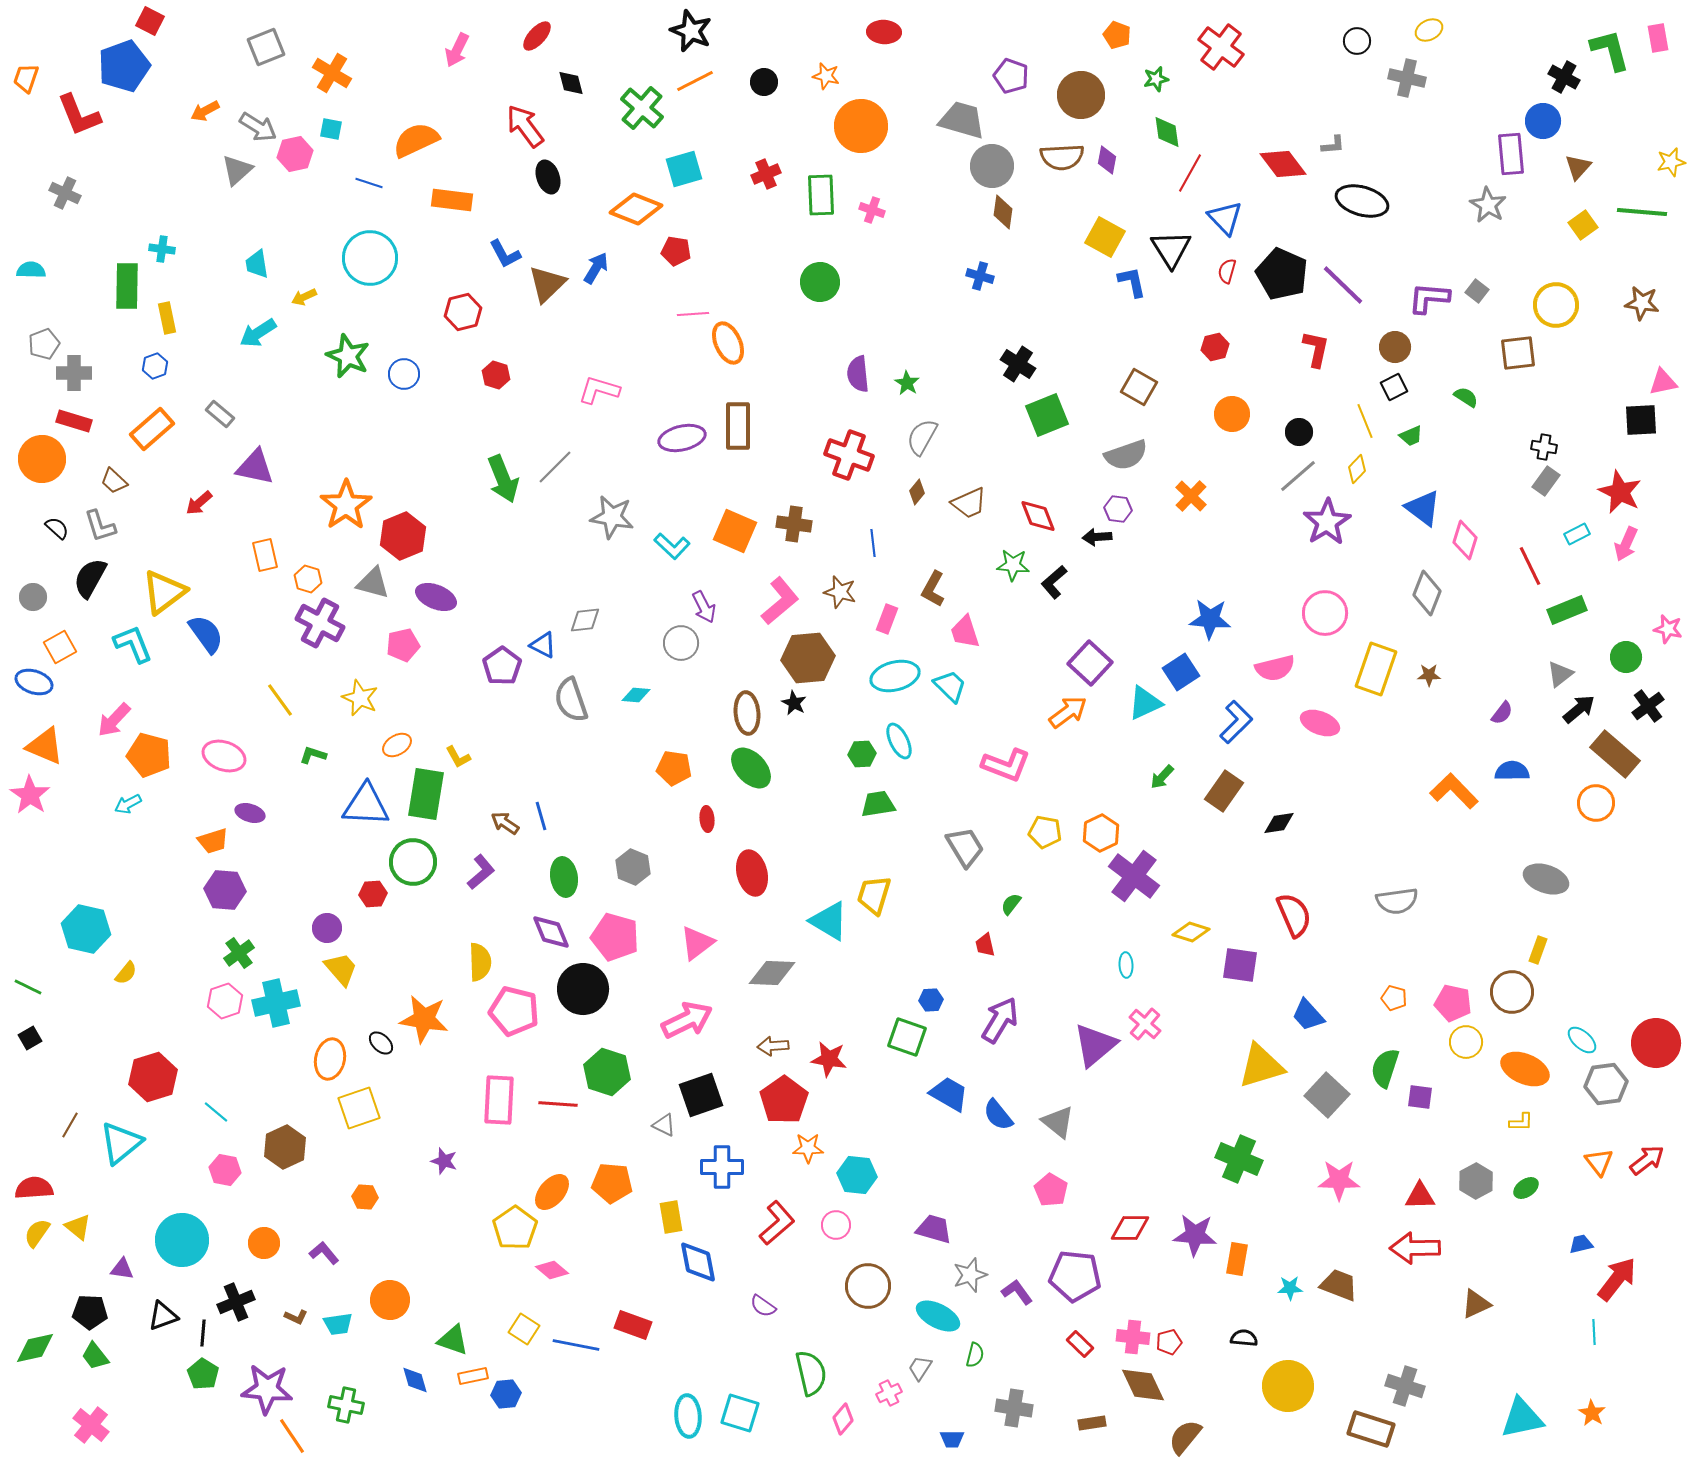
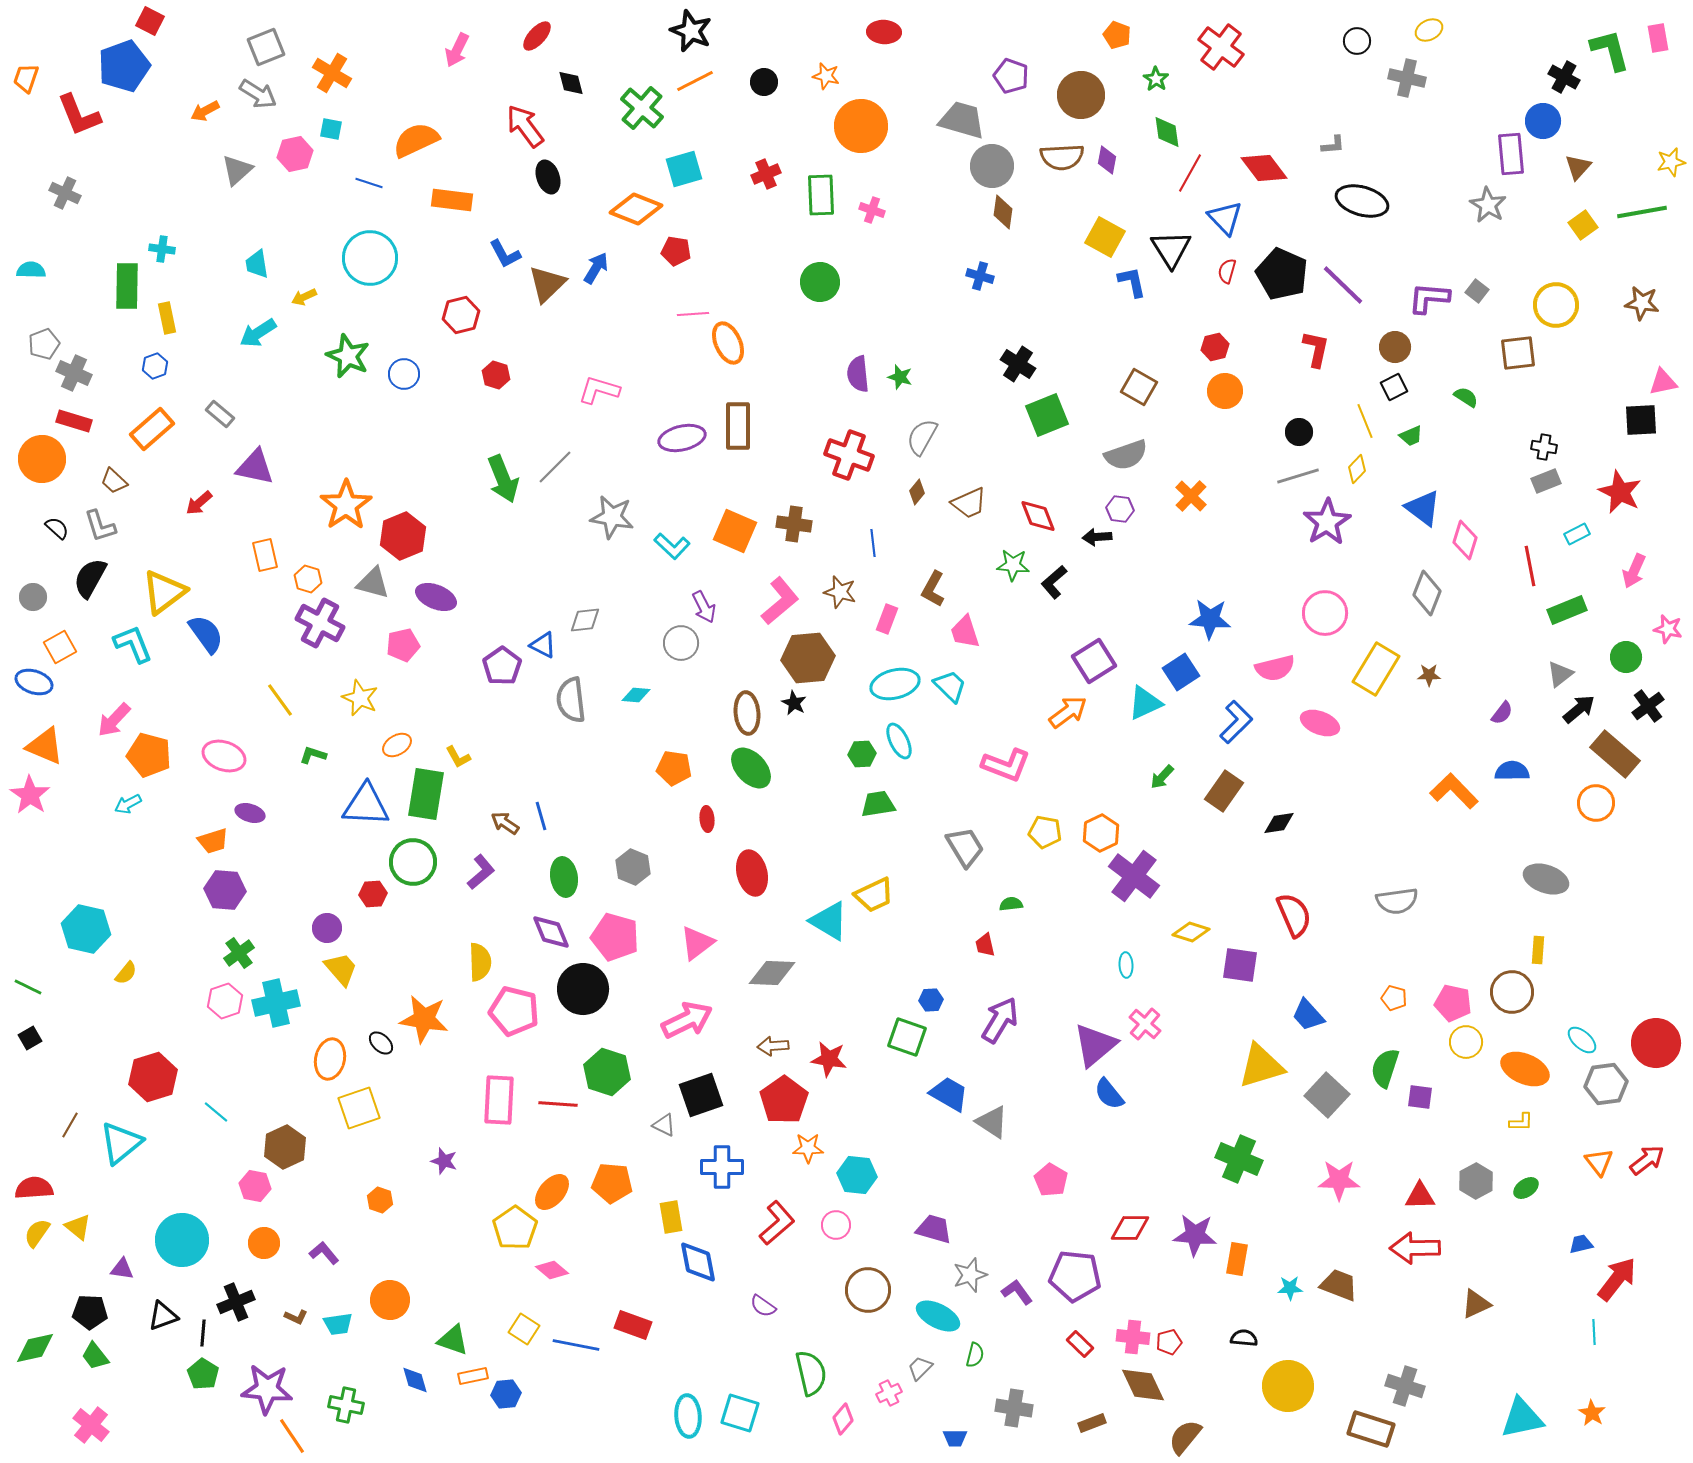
green star at (1156, 79): rotated 25 degrees counterclockwise
gray arrow at (258, 127): moved 33 px up
red diamond at (1283, 164): moved 19 px left, 4 px down
green line at (1642, 212): rotated 15 degrees counterclockwise
red hexagon at (463, 312): moved 2 px left, 3 px down
gray cross at (74, 373): rotated 24 degrees clockwise
green star at (907, 383): moved 7 px left, 6 px up; rotated 15 degrees counterclockwise
orange circle at (1232, 414): moved 7 px left, 23 px up
gray line at (1298, 476): rotated 24 degrees clockwise
gray rectangle at (1546, 481): rotated 32 degrees clockwise
purple hexagon at (1118, 509): moved 2 px right
pink arrow at (1626, 544): moved 8 px right, 27 px down
red line at (1530, 566): rotated 15 degrees clockwise
purple square at (1090, 663): moved 4 px right, 2 px up; rotated 15 degrees clockwise
yellow rectangle at (1376, 669): rotated 12 degrees clockwise
cyan ellipse at (895, 676): moved 8 px down
gray semicircle at (571, 700): rotated 12 degrees clockwise
yellow trapezoid at (874, 895): rotated 132 degrees counterclockwise
green semicircle at (1011, 904): rotated 45 degrees clockwise
yellow rectangle at (1538, 950): rotated 16 degrees counterclockwise
blue semicircle at (998, 1115): moved 111 px right, 21 px up
gray triangle at (1058, 1122): moved 66 px left; rotated 6 degrees counterclockwise
pink hexagon at (225, 1170): moved 30 px right, 16 px down
pink pentagon at (1051, 1190): moved 10 px up
orange hexagon at (365, 1197): moved 15 px right, 3 px down; rotated 15 degrees clockwise
brown circle at (868, 1286): moved 4 px down
gray trapezoid at (920, 1368): rotated 12 degrees clockwise
brown rectangle at (1092, 1423): rotated 12 degrees counterclockwise
blue trapezoid at (952, 1439): moved 3 px right, 1 px up
